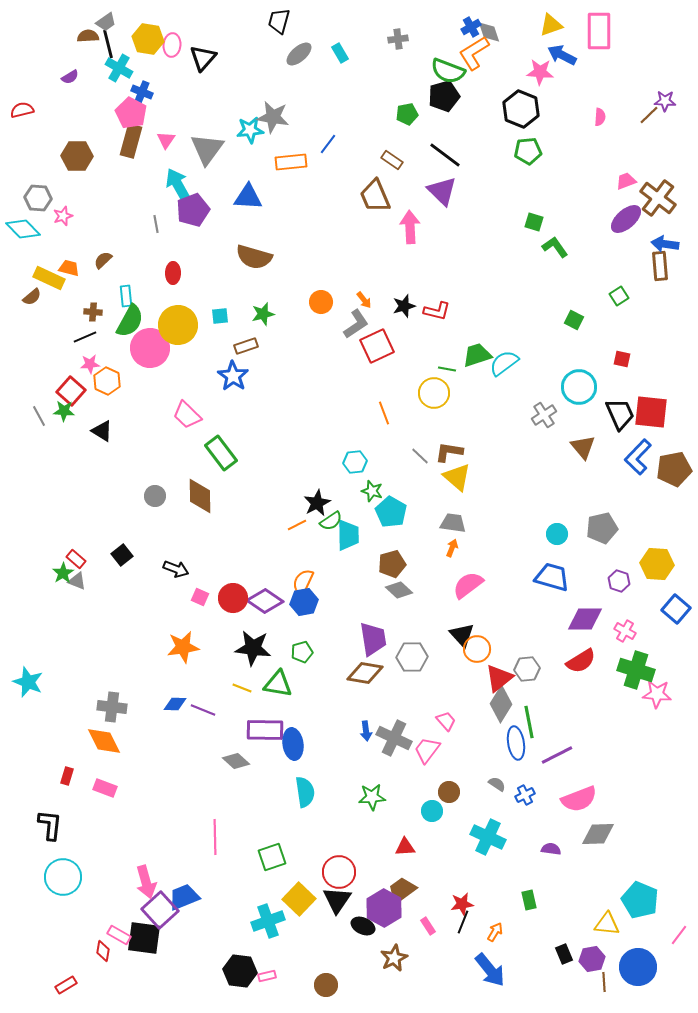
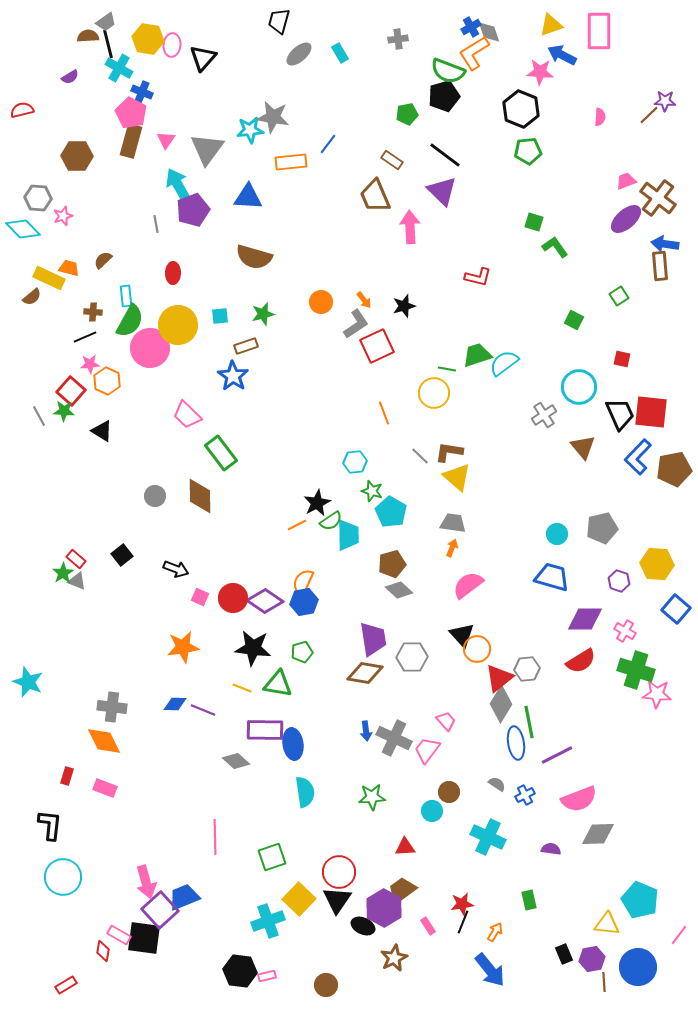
red L-shape at (437, 311): moved 41 px right, 34 px up
